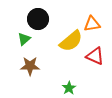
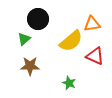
green star: moved 5 px up; rotated 16 degrees counterclockwise
